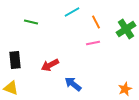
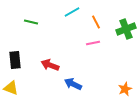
green cross: rotated 12 degrees clockwise
red arrow: rotated 48 degrees clockwise
blue arrow: rotated 12 degrees counterclockwise
